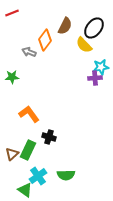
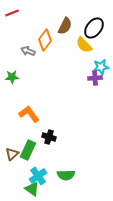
gray arrow: moved 1 px left, 1 px up
green triangle: moved 7 px right, 1 px up
